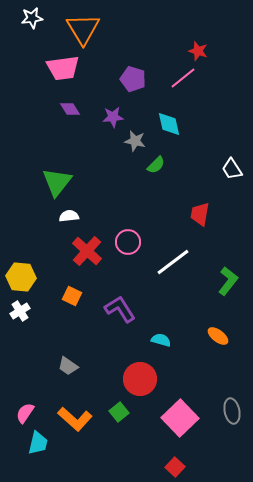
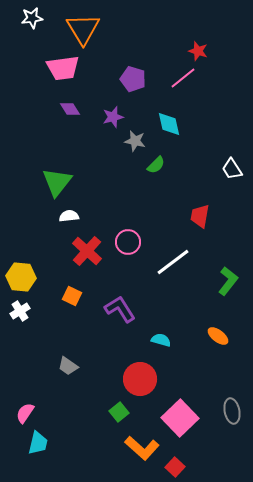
purple star: rotated 10 degrees counterclockwise
red trapezoid: moved 2 px down
orange L-shape: moved 67 px right, 29 px down
